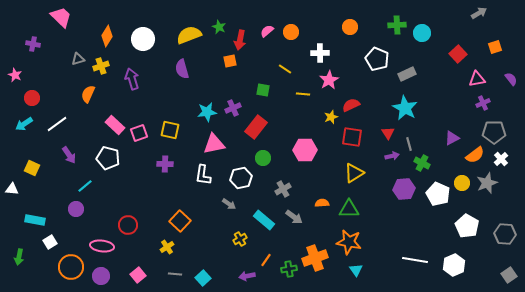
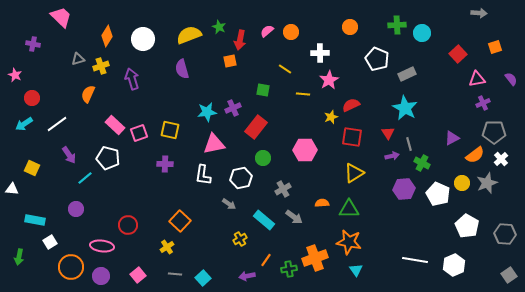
gray arrow at (479, 13): rotated 35 degrees clockwise
cyan line at (85, 186): moved 8 px up
